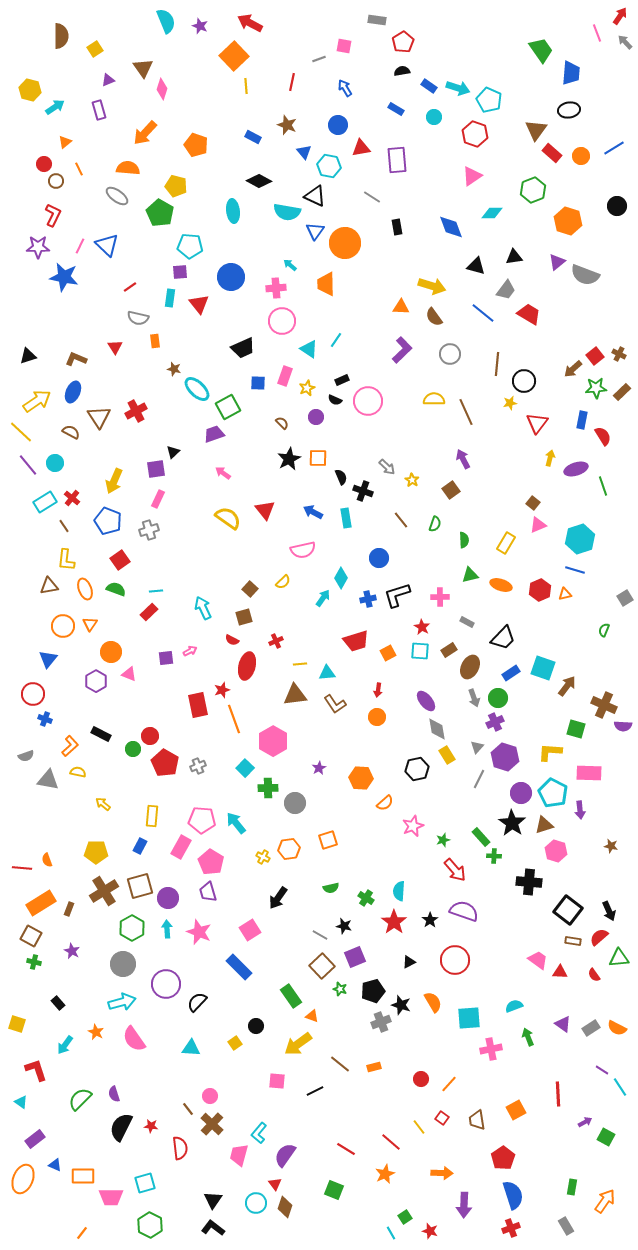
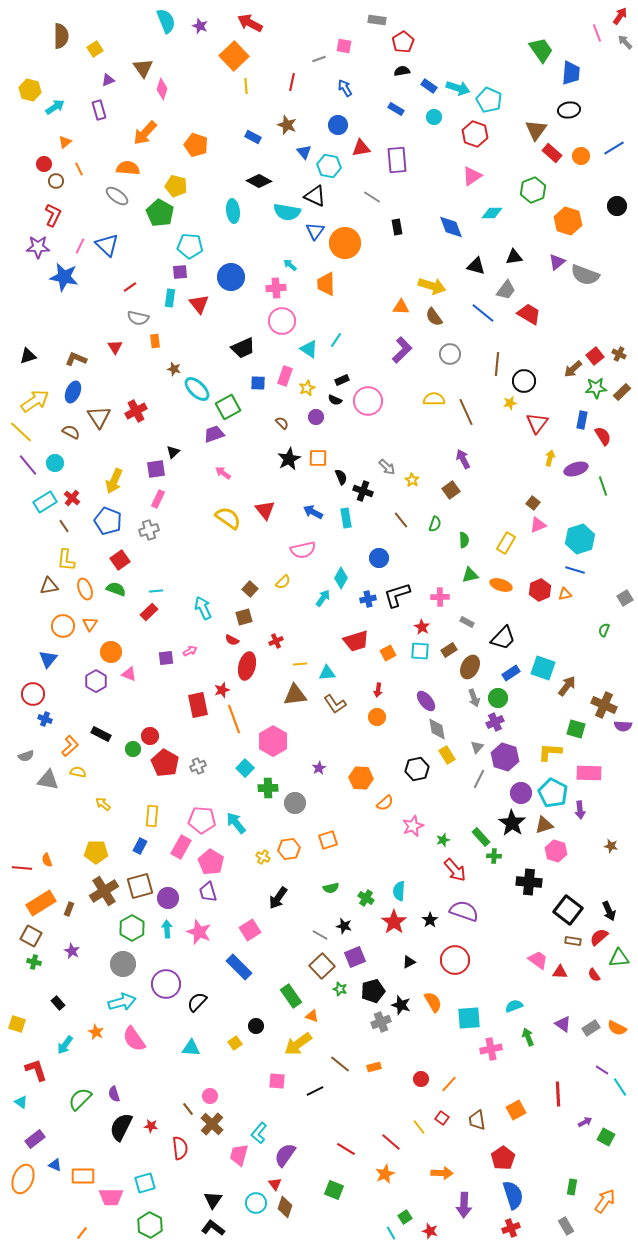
yellow arrow at (37, 401): moved 2 px left
